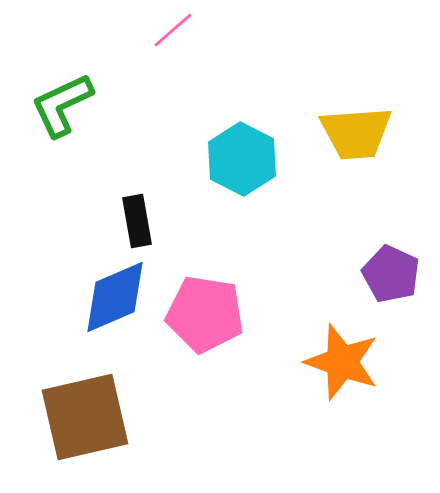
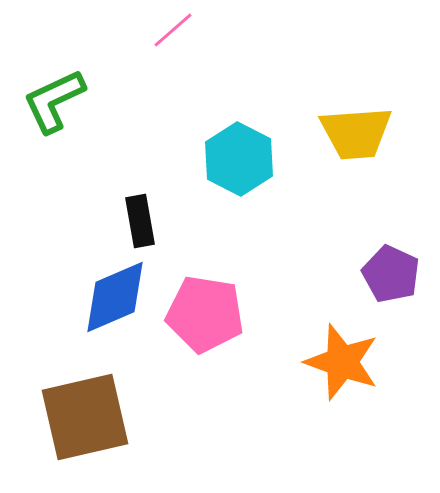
green L-shape: moved 8 px left, 4 px up
cyan hexagon: moved 3 px left
black rectangle: moved 3 px right
